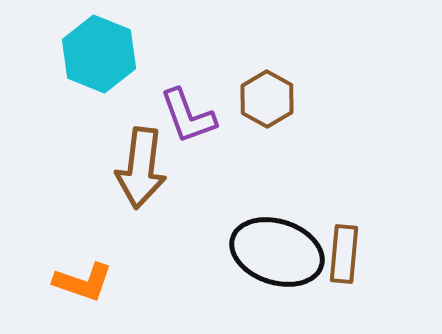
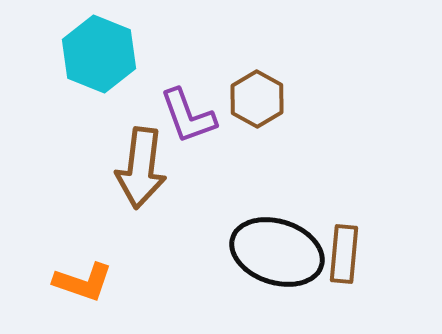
brown hexagon: moved 10 px left
